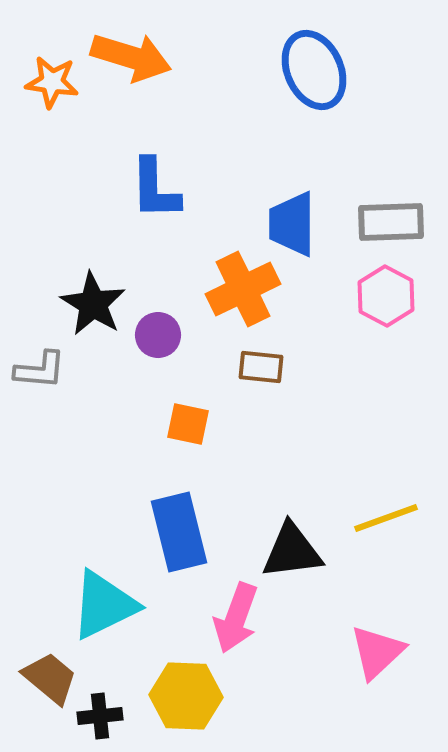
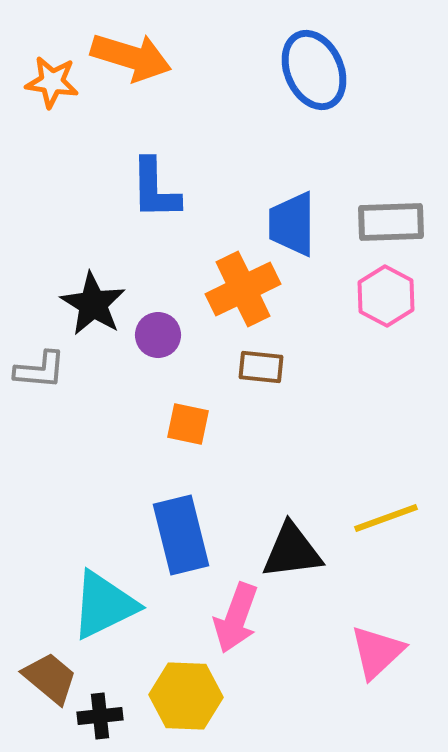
blue rectangle: moved 2 px right, 3 px down
